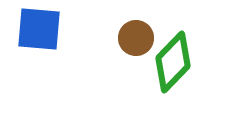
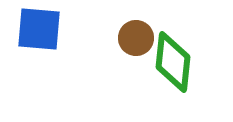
green diamond: rotated 38 degrees counterclockwise
